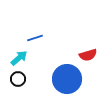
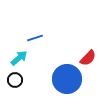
red semicircle: moved 3 px down; rotated 30 degrees counterclockwise
black circle: moved 3 px left, 1 px down
